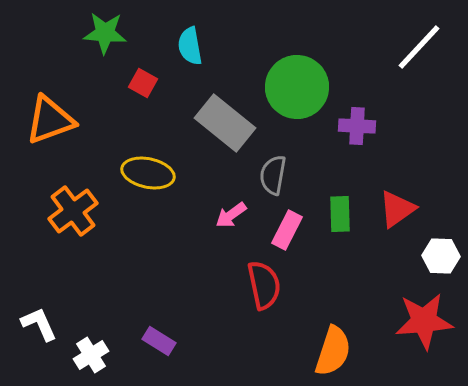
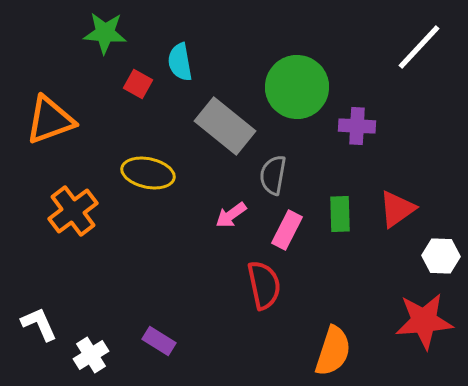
cyan semicircle: moved 10 px left, 16 px down
red square: moved 5 px left, 1 px down
gray rectangle: moved 3 px down
